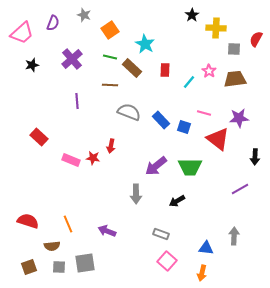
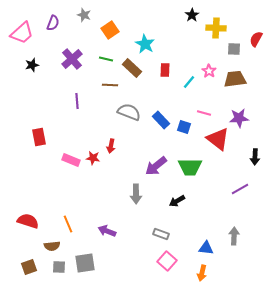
green line at (110, 57): moved 4 px left, 2 px down
red rectangle at (39, 137): rotated 36 degrees clockwise
